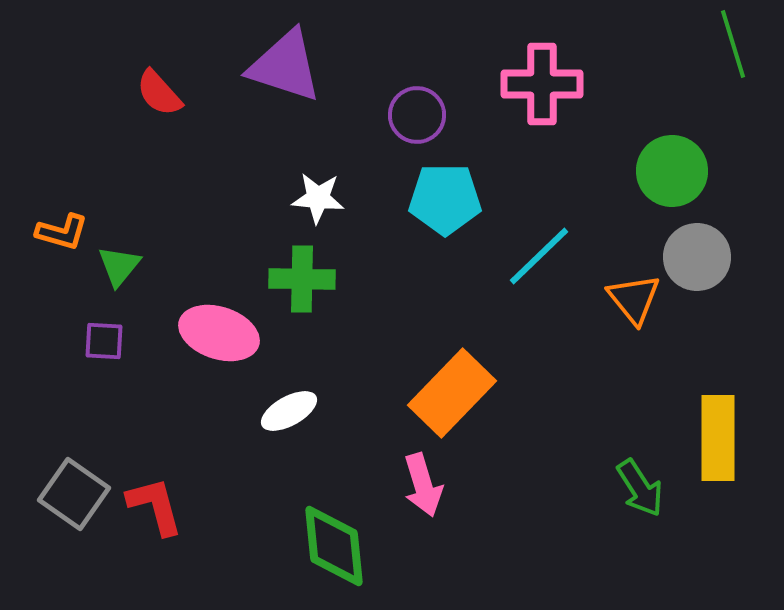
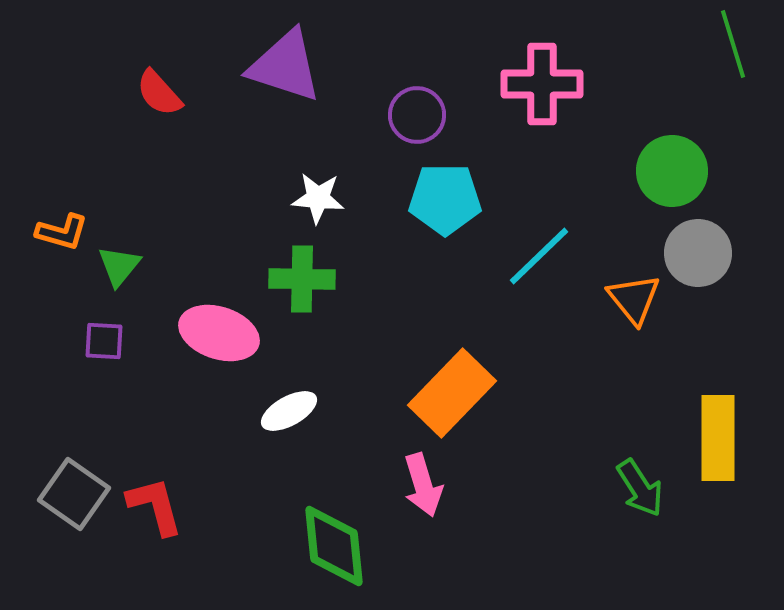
gray circle: moved 1 px right, 4 px up
